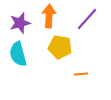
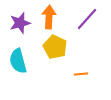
orange arrow: moved 1 px down
yellow pentagon: moved 5 px left; rotated 15 degrees clockwise
cyan semicircle: moved 7 px down
